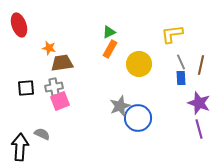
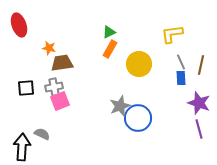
black arrow: moved 2 px right
